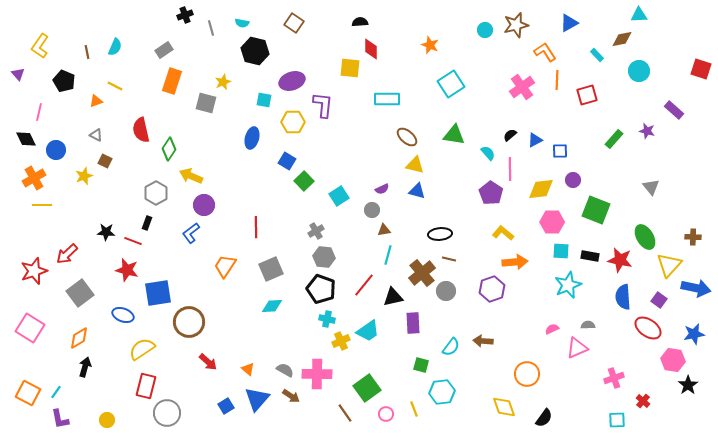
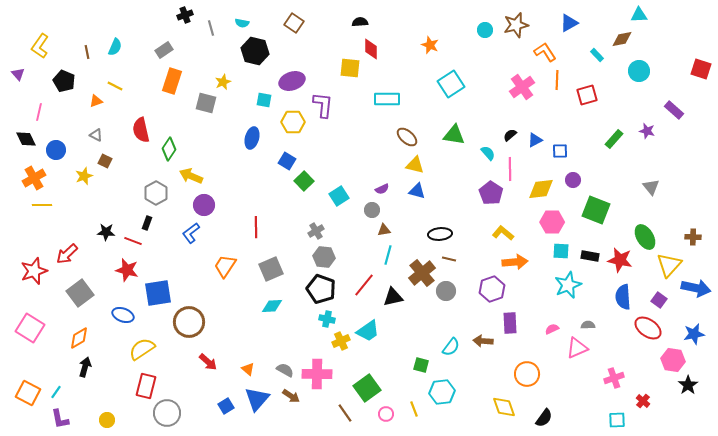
purple rectangle at (413, 323): moved 97 px right
